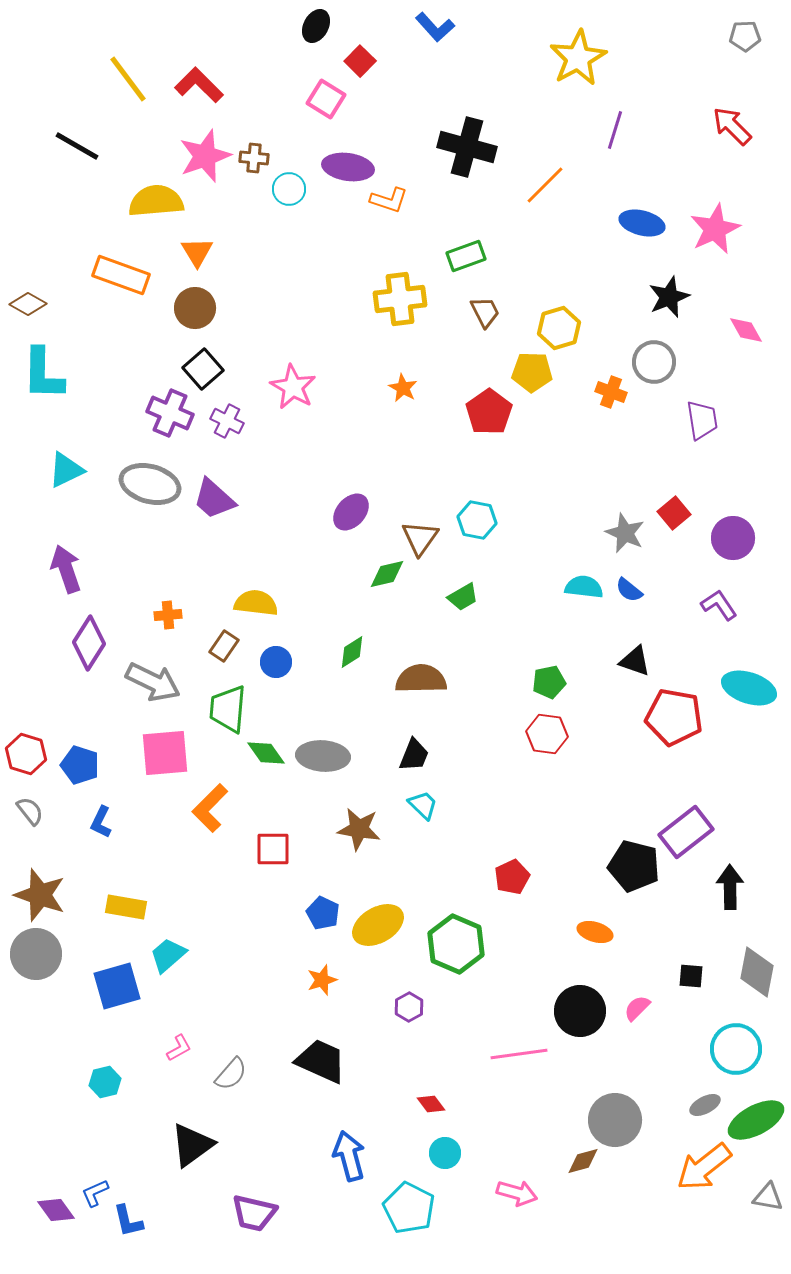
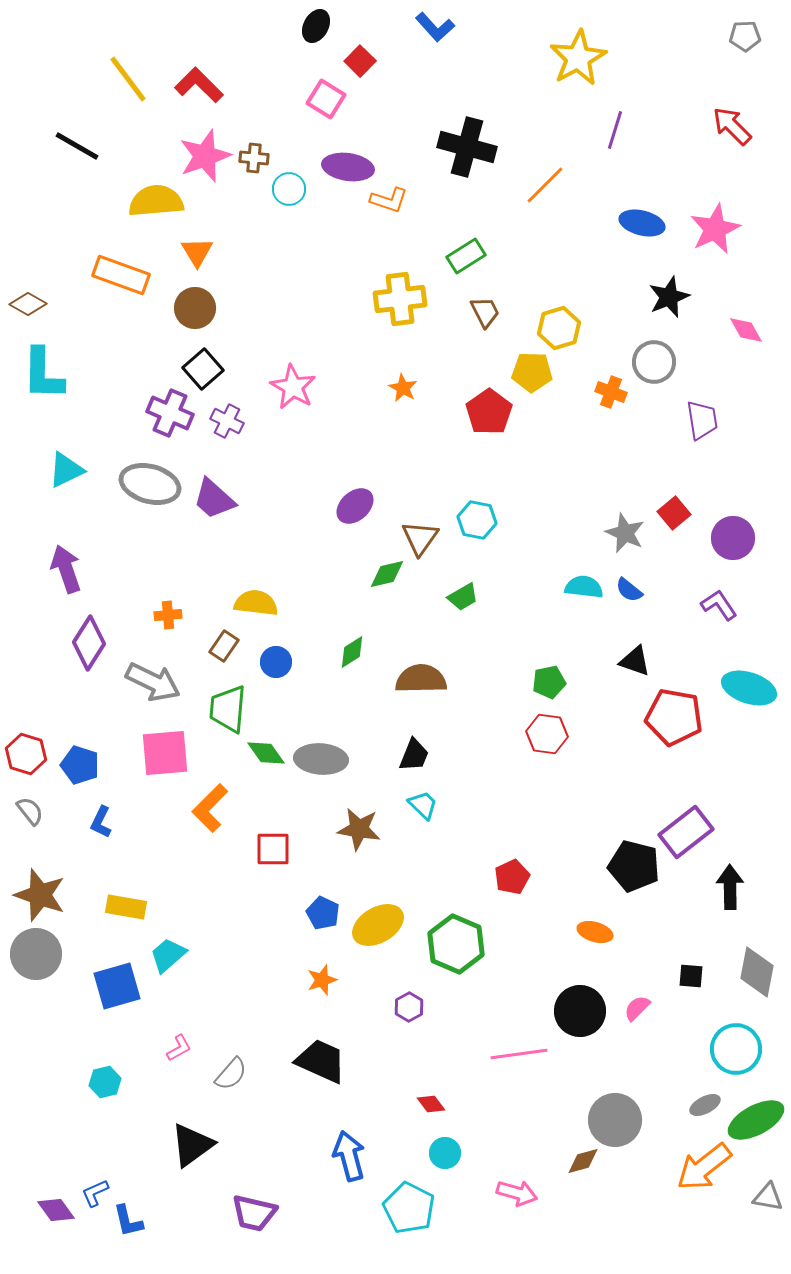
green rectangle at (466, 256): rotated 12 degrees counterclockwise
purple ellipse at (351, 512): moved 4 px right, 6 px up; rotated 6 degrees clockwise
gray ellipse at (323, 756): moved 2 px left, 3 px down
